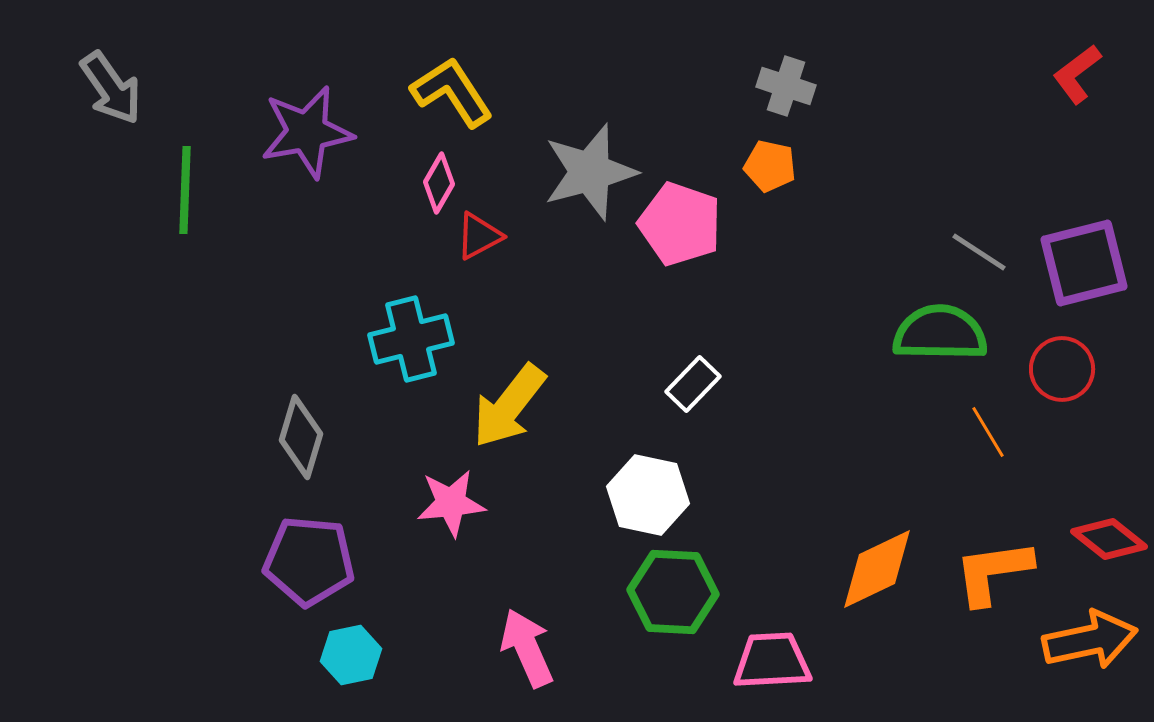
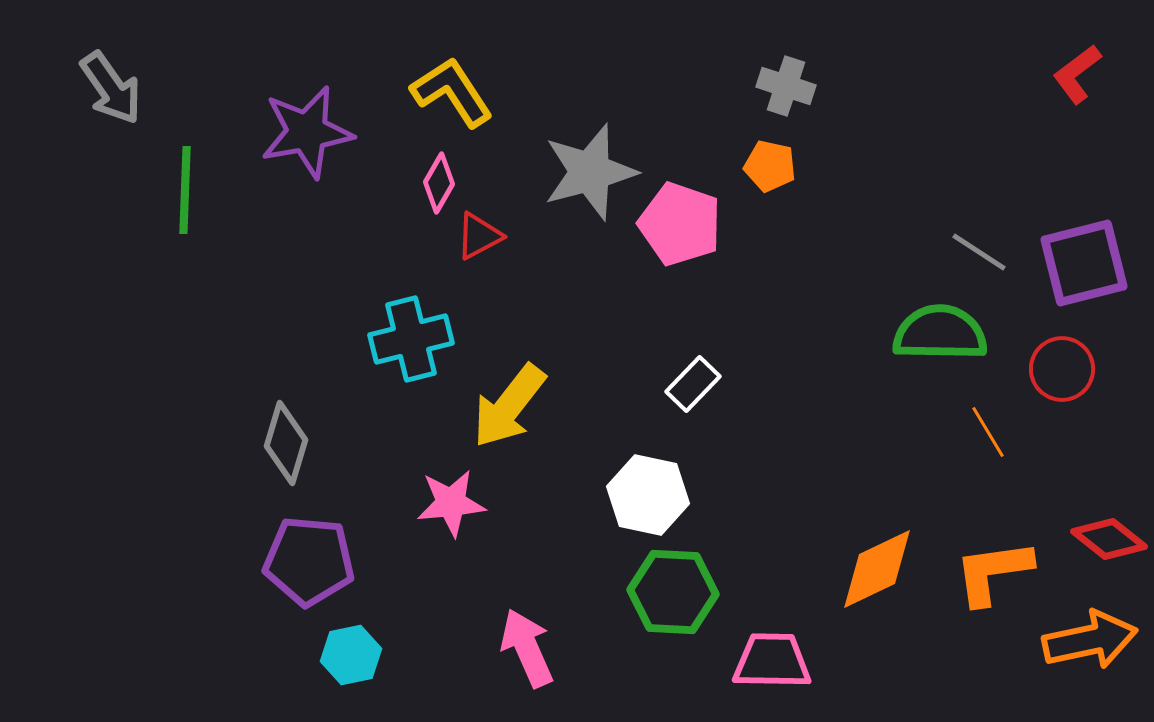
gray diamond: moved 15 px left, 6 px down
pink trapezoid: rotated 4 degrees clockwise
